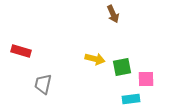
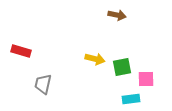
brown arrow: moved 4 px right, 1 px down; rotated 54 degrees counterclockwise
